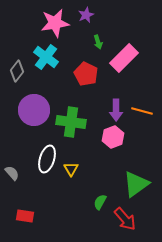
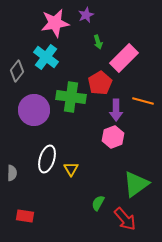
red pentagon: moved 14 px right, 9 px down; rotated 15 degrees clockwise
orange line: moved 1 px right, 10 px up
green cross: moved 25 px up
gray semicircle: rotated 42 degrees clockwise
green semicircle: moved 2 px left, 1 px down
